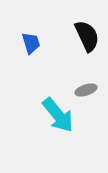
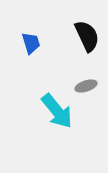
gray ellipse: moved 4 px up
cyan arrow: moved 1 px left, 4 px up
